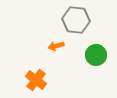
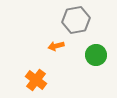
gray hexagon: rotated 16 degrees counterclockwise
